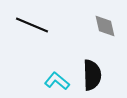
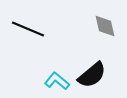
black line: moved 4 px left, 4 px down
black semicircle: rotated 52 degrees clockwise
